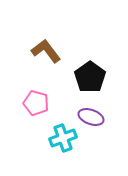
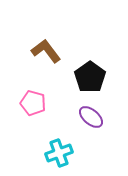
pink pentagon: moved 3 px left
purple ellipse: rotated 20 degrees clockwise
cyan cross: moved 4 px left, 15 px down
